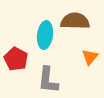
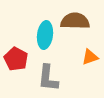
orange triangle: rotated 30 degrees clockwise
gray L-shape: moved 2 px up
